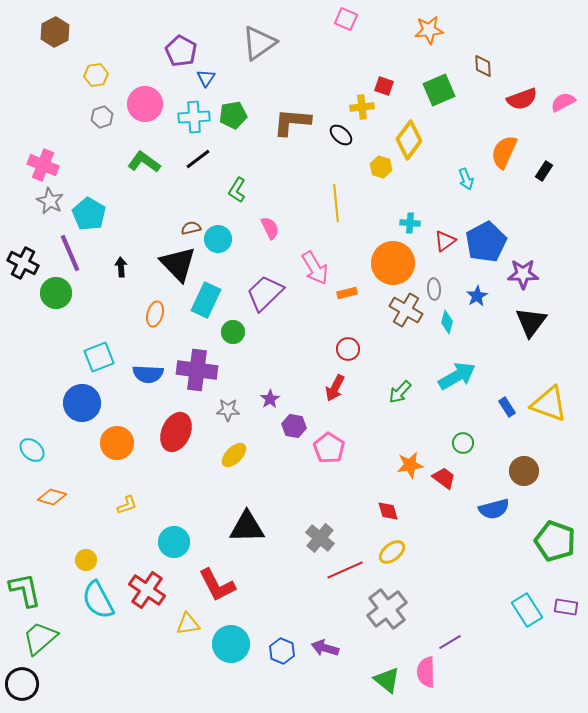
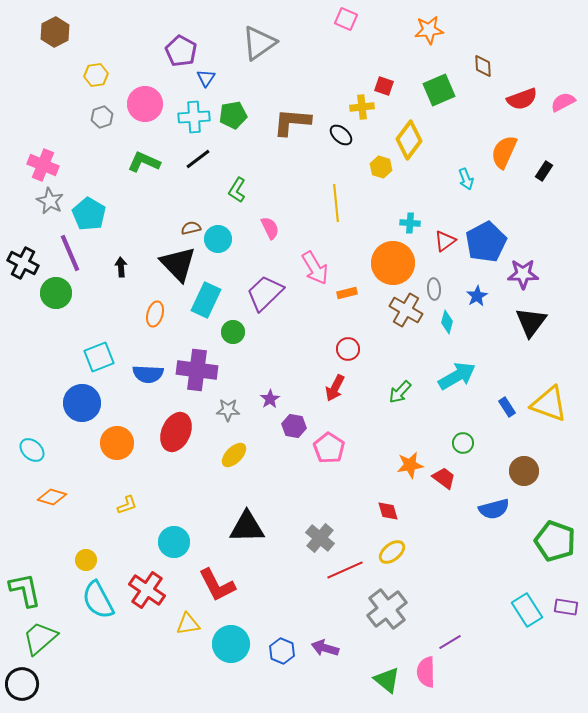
green L-shape at (144, 162): rotated 12 degrees counterclockwise
